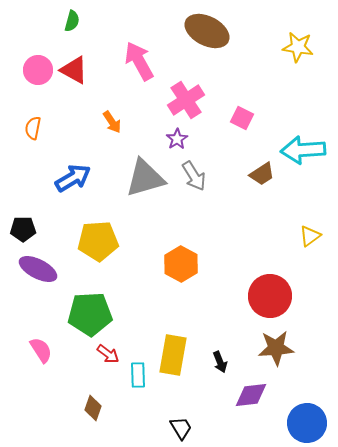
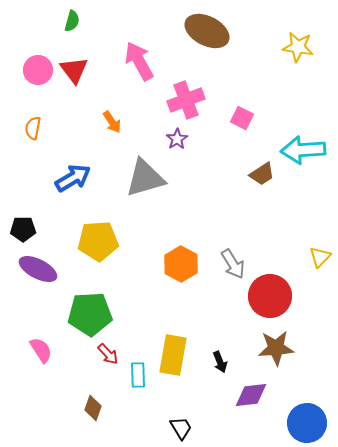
red triangle: rotated 24 degrees clockwise
pink cross: rotated 12 degrees clockwise
gray arrow: moved 39 px right, 88 px down
yellow triangle: moved 10 px right, 21 px down; rotated 10 degrees counterclockwise
red arrow: rotated 10 degrees clockwise
